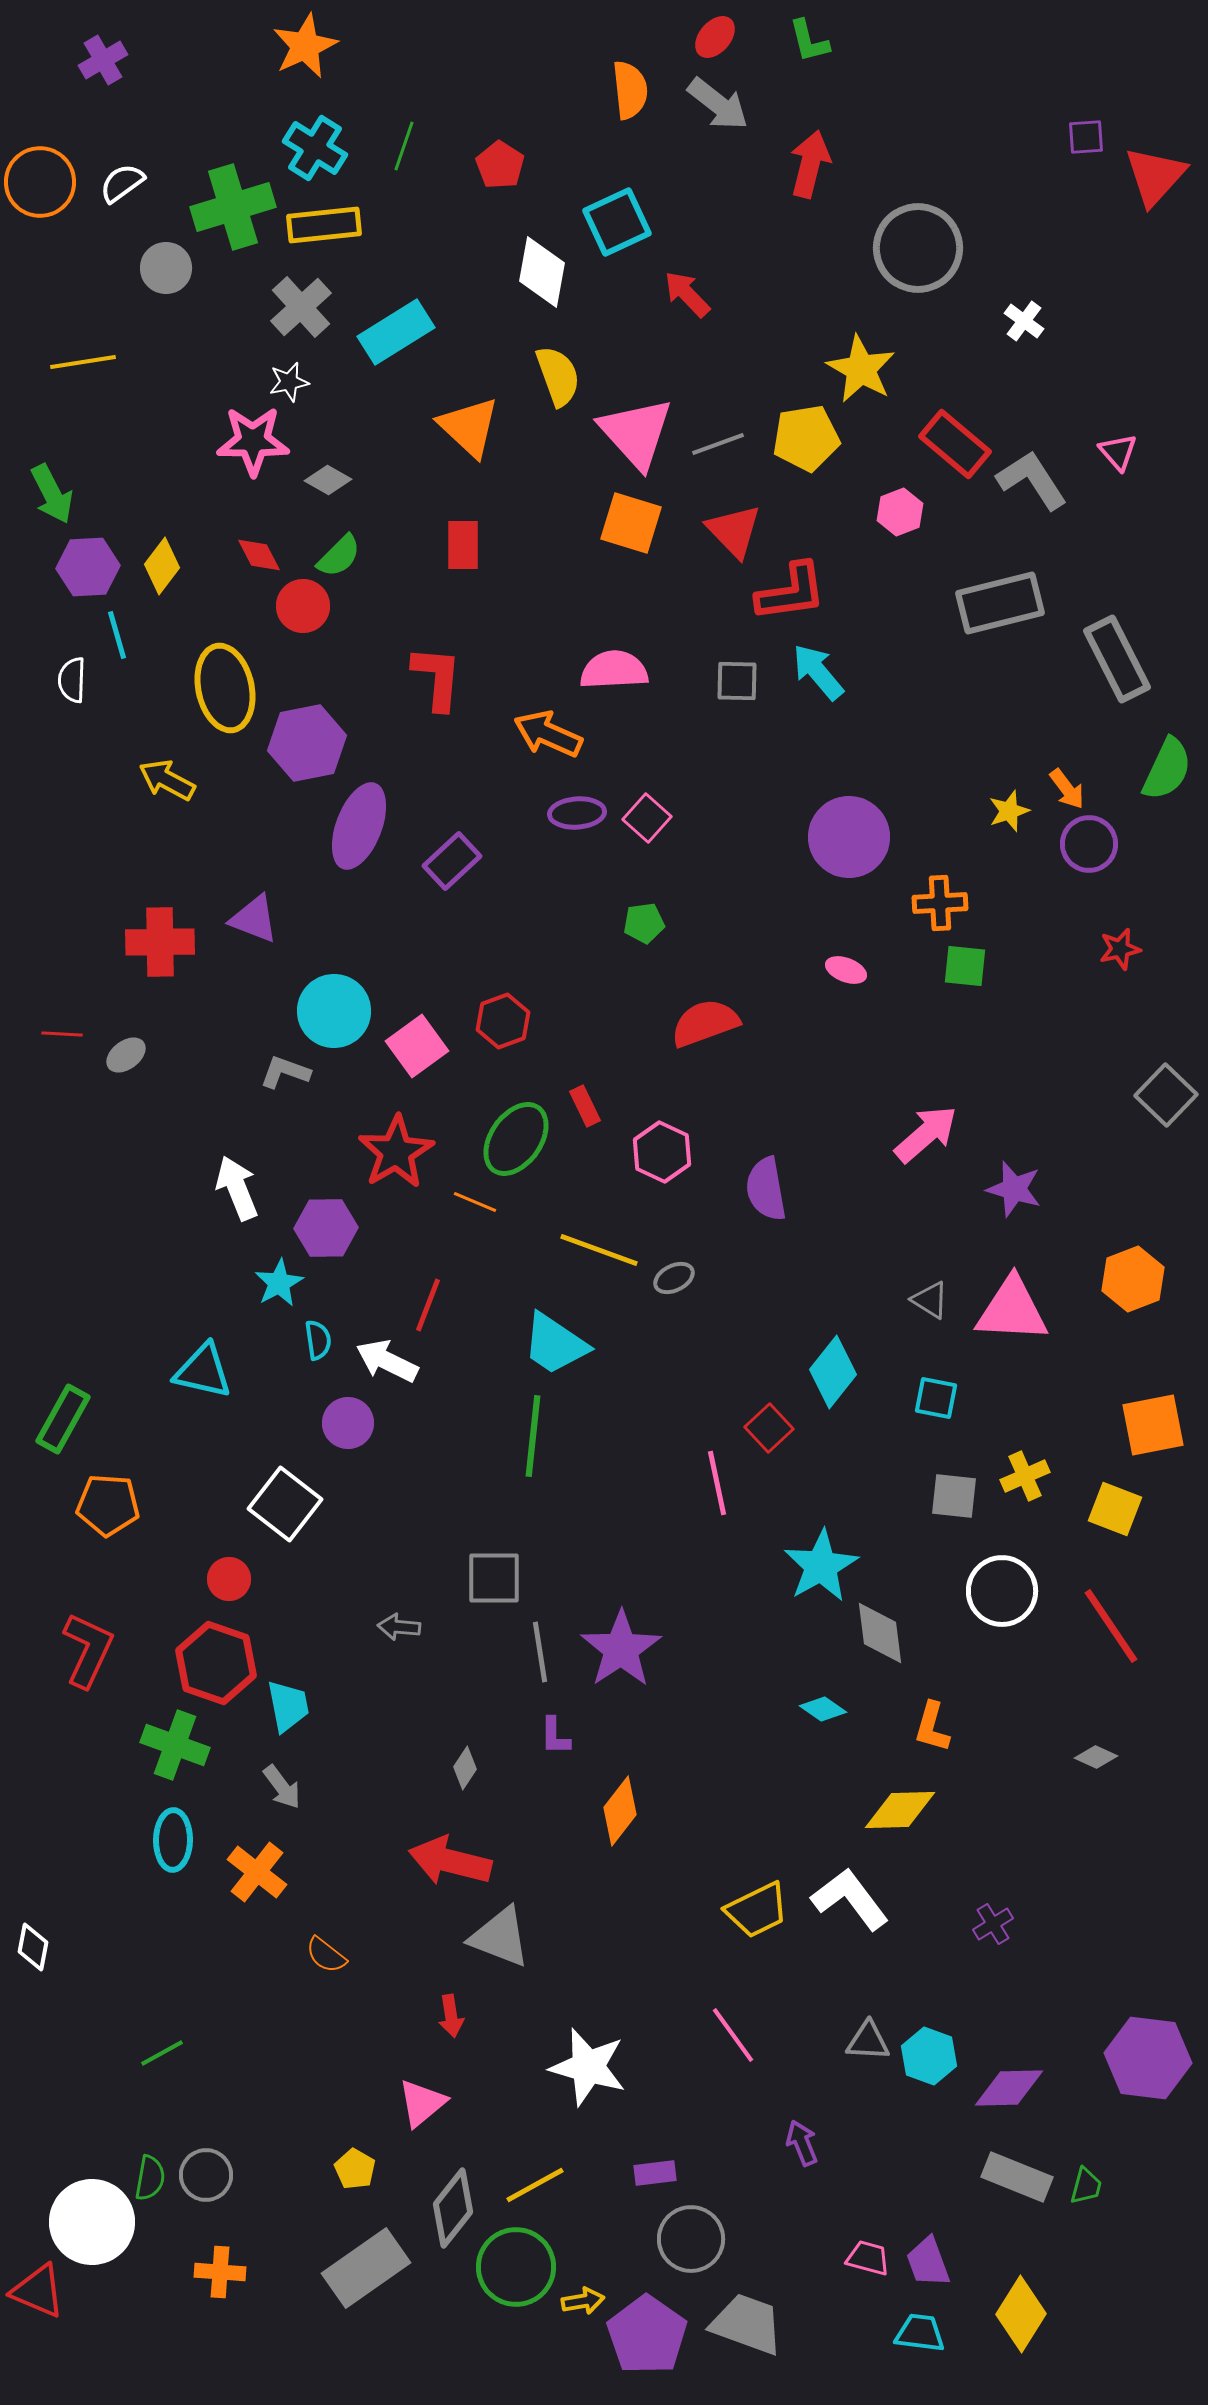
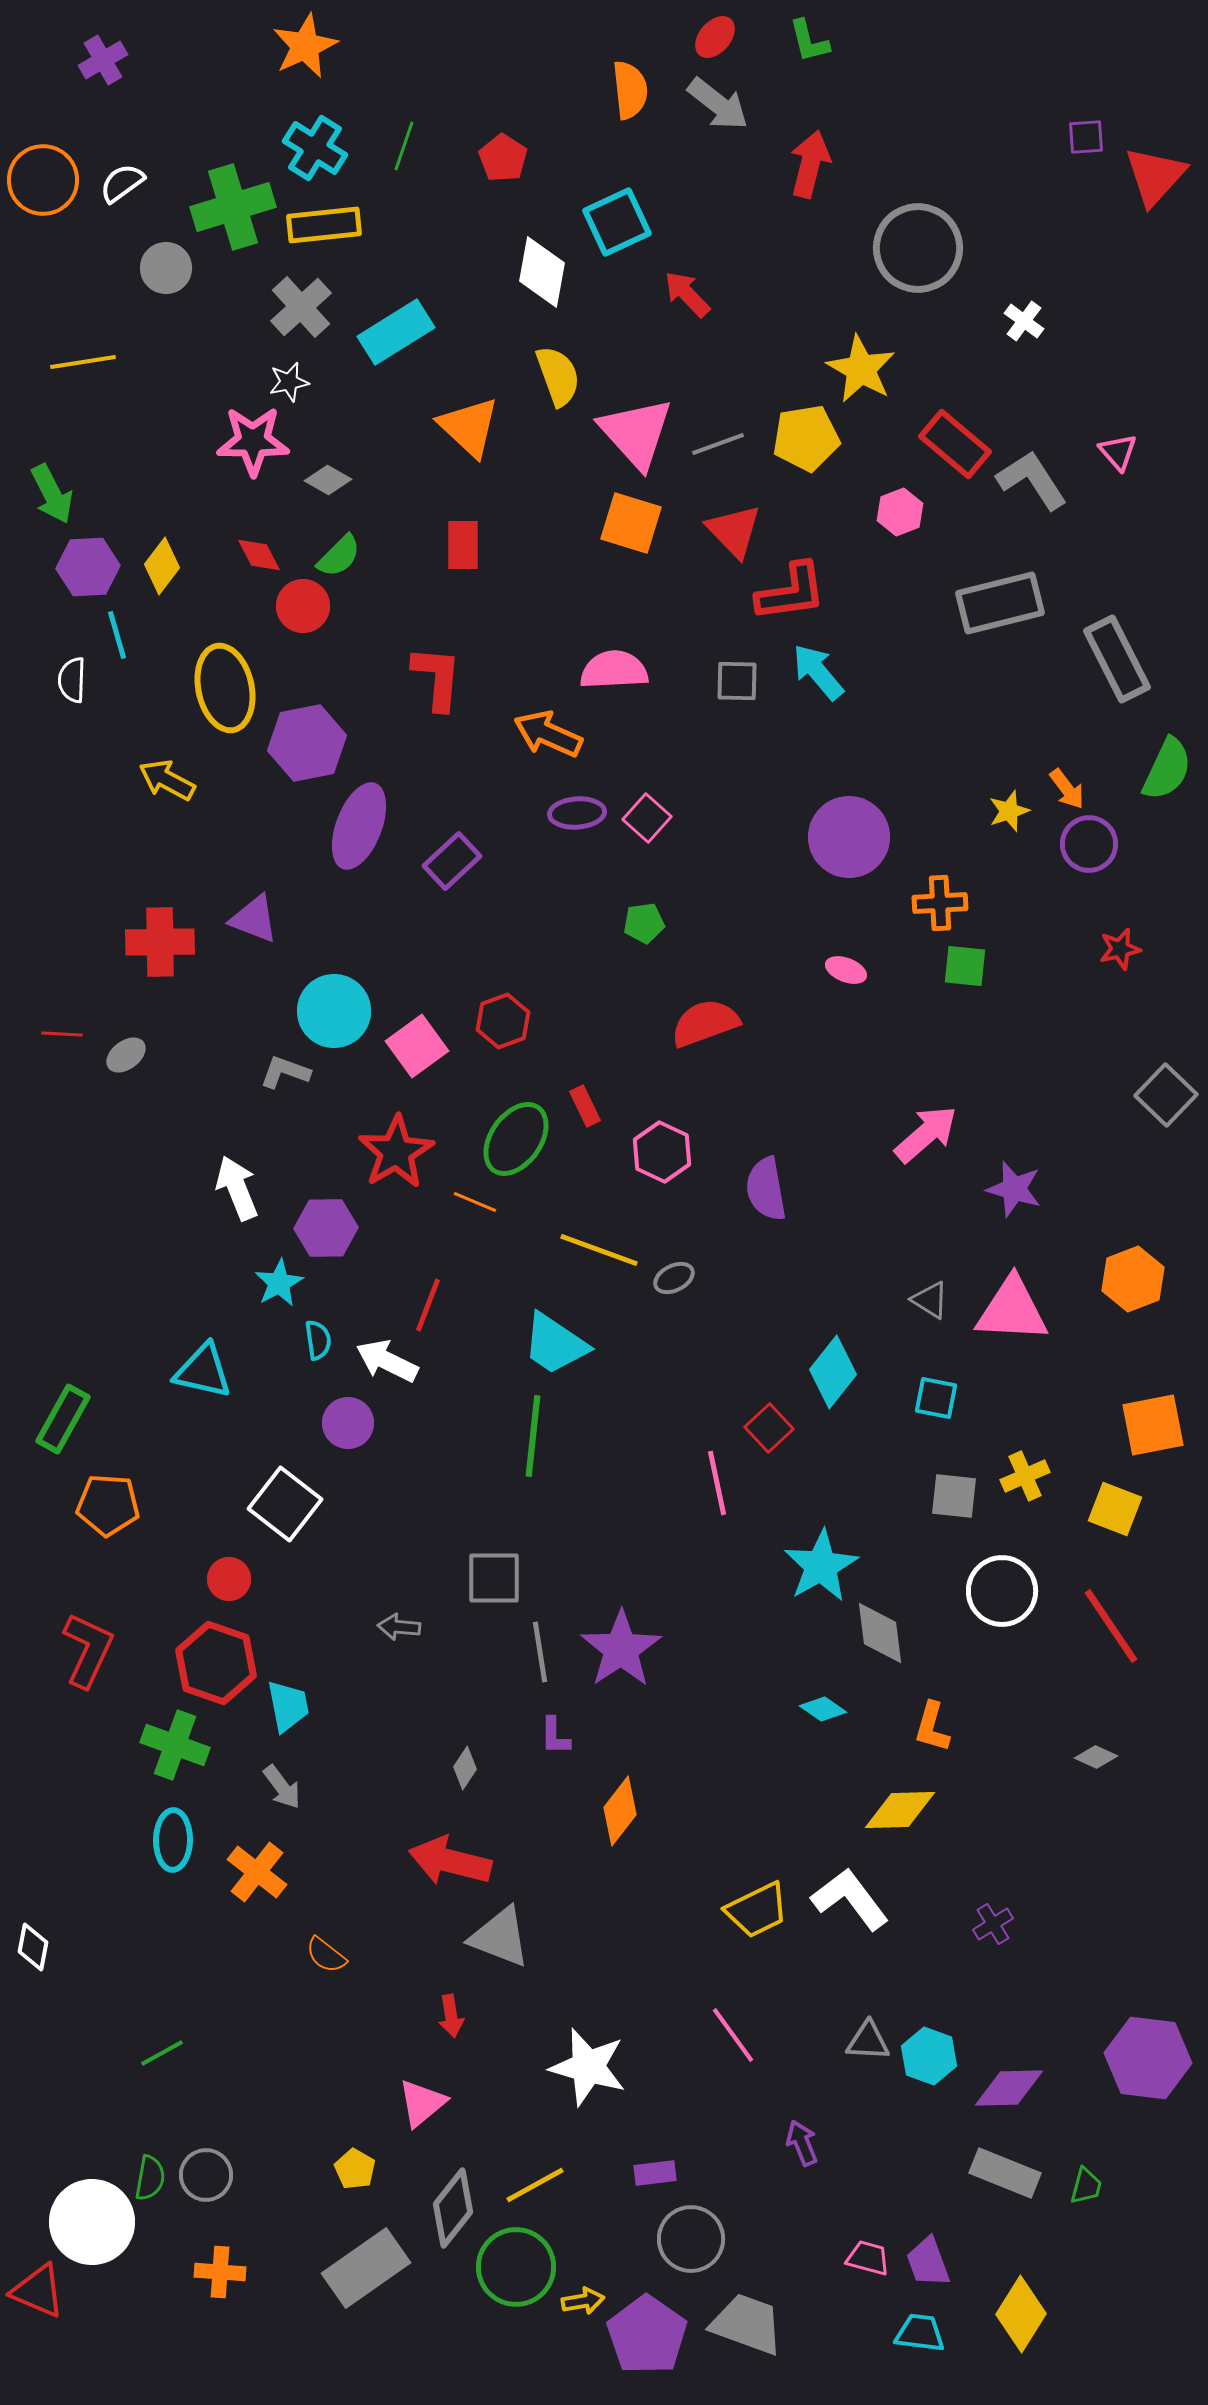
red pentagon at (500, 165): moved 3 px right, 7 px up
orange circle at (40, 182): moved 3 px right, 2 px up
gray rectangle at (1017, 2177): moved 12 px left, 4 px up
